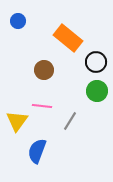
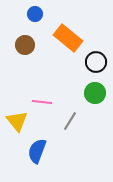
blue circle: moved 17 px right, 7 px up
brown circle: moved 19 px left, 25 px up
green circle: moved 2 px left, 2 px down
pink line: moved 4 px up
yellow triangle: rotated 15 degrees counterclockwise
